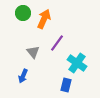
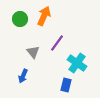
green circle: moved 3 px left, 6 px down
orange arrow: moved 3 px up
